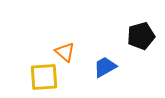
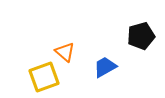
yellow square: rotated 16 degrees counterclockwise
